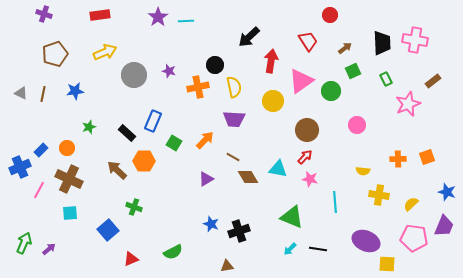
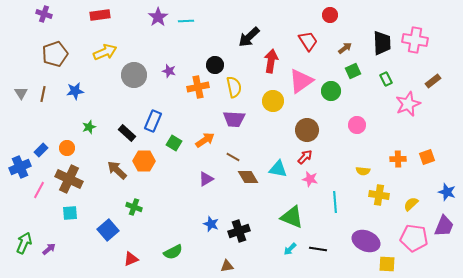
gray triangle at (21, 93): rotated 32 degrees clockwise
orange arrow at (205, 140): rotated 12 degrees clockwise
